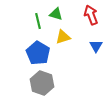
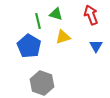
blue pentagon: moved 9 px left, 7 px up
